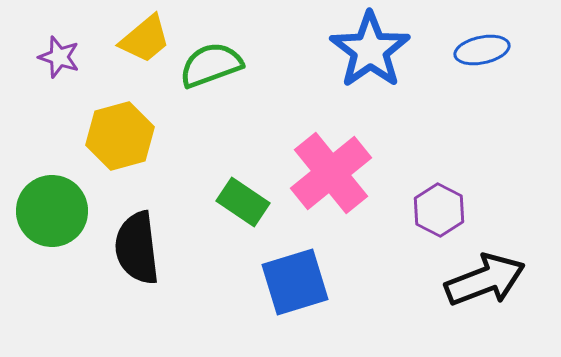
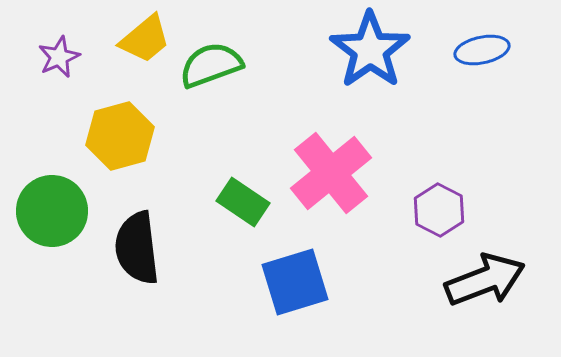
purple star: rotated 30 degrees clockwise
